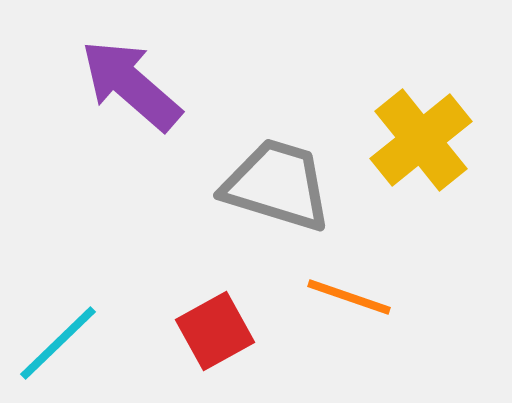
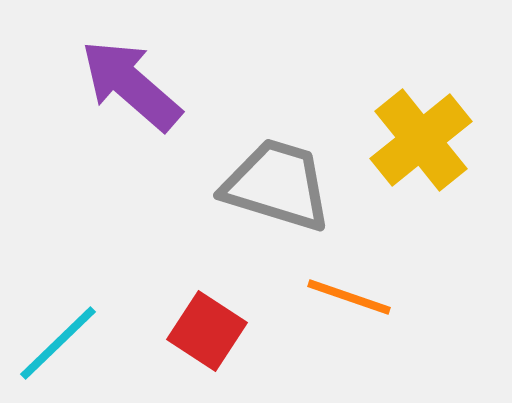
red square: moved 8 px left; rotated 28 degrees counterclockwise
